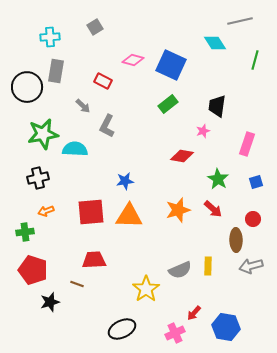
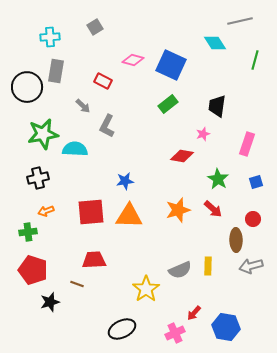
pink star at (203, 131): moved 3 px down
green cross at (25, 232): moved 3 px right
